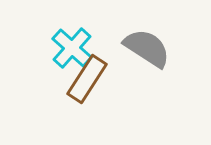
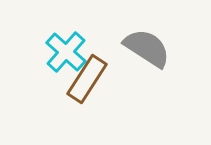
cyan cross: moved 6 px left, 4 px down
